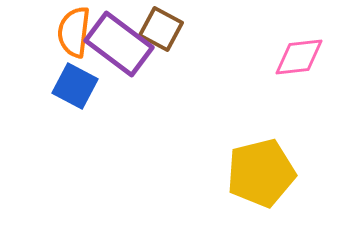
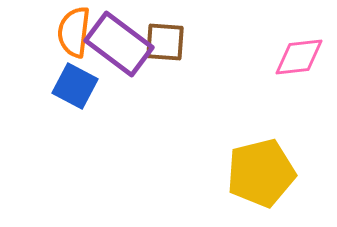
brown square: moved 4 px right, 13 px down; rotated 24 degrees counterclockwise
